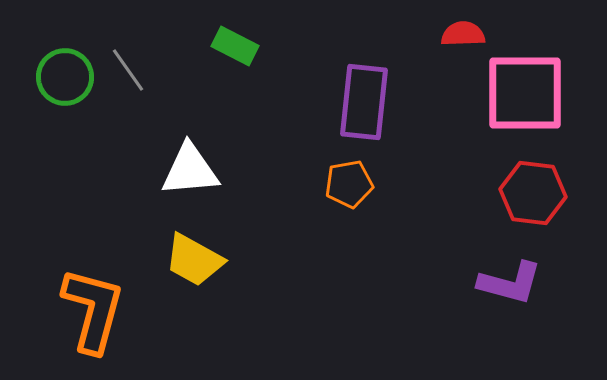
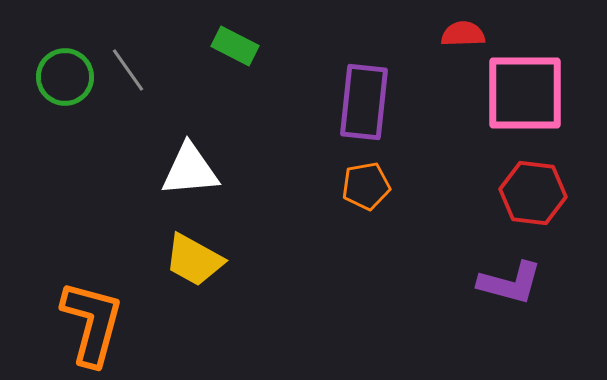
orange pentagon: moved 17 px right, 2 px down
orange L-shape: moved 1 px left, 13 px down
